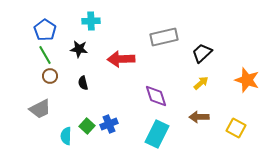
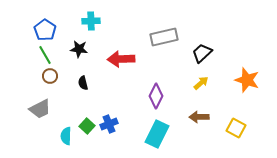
purple diamond: rotated 45 degrees clockwise
